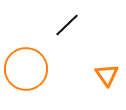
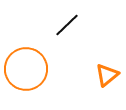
orange triangle: rotated 25 degrees clockwise
